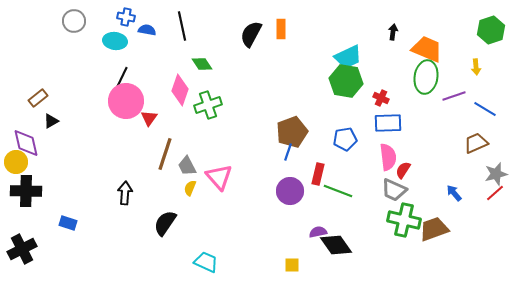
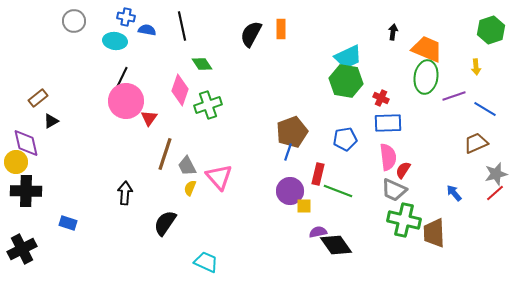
brown trapezoid at (434, 229): moved 4 px down; rotated 72 degrees counterclockwise
yellow square at (292, 265): moved 12 px right, 59 px up
